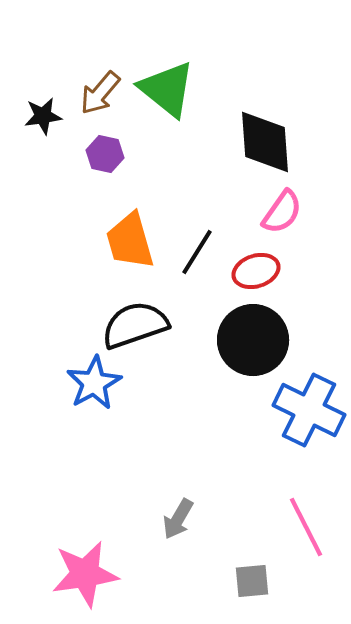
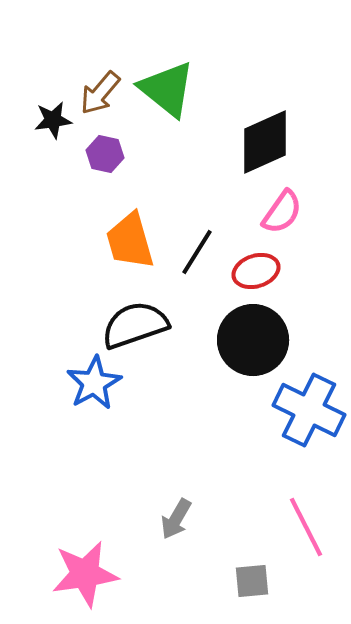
black star: moved 10 px right, 4 px down
black diamond: rotated 70 degrees clockwise
gray arrow: moved 2 px left
